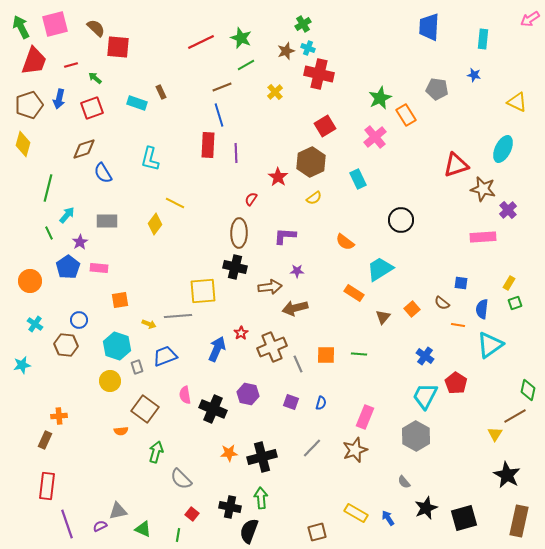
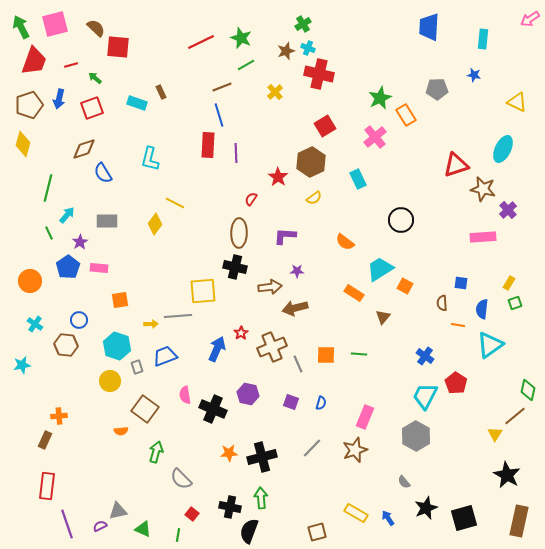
gray pentagon at (437, 89): rotated 10 degrees counterclockwise
brown semicircle at (442, 303): rotated 49 degrees clockwise
orange square at (412, 309): moved 7 px left, 23 px up; rotated 21 degrees counterclockwise
yellow arrow at (149, 324): moved 2 px right; rotated 24 degrees counterclockwise
brown line at (515, 416): rotated 10 degrees counterclockwise
